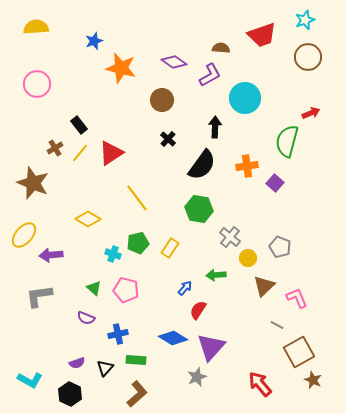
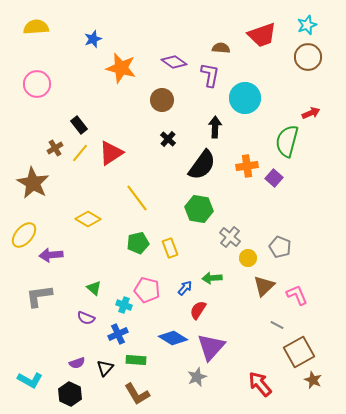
cyan star at (305, 20): moved 2 px right, 5 px down
blue star at (94, 41): moved 1 px left, 2 px up
purple L-shape at (210, 75): rotated 50 degrees counterclockwise
brown star at (33, 183): rotated 8 degrees clockwise
purple square at (275, 183): moved 1 px left, 5 px up
yellow rectangle at (170, 248): rotated 54 degrees counterclockwise
cyan cross at (113, 254): moved 11 px right, 51 px down
green arrow at (216, 275): moved 4 px left, 3 px down
pink pentagon at (126, 290): moved 21 px right
pink L-shape at (297, 298): moved 3 px up
blue cross at (118, 334): rotated 12 degrees counterclockwise
brown L-shape at (137, 394): rotated 100 degrees clockwise
